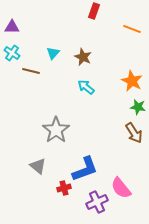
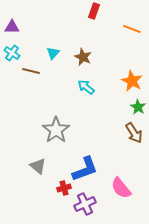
green star: rotated 21 degrees clockwise
purple cross: moved 12 px left, 2 px down
